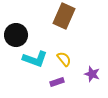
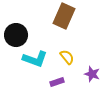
yellow semicircle: moved 3 px right, 2 px up
